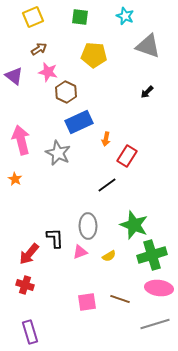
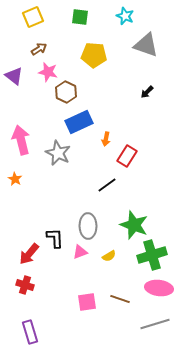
gray triangle: moved 2 px left, 1 px up
